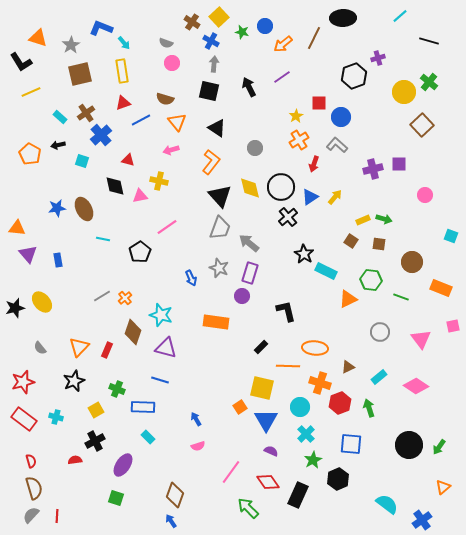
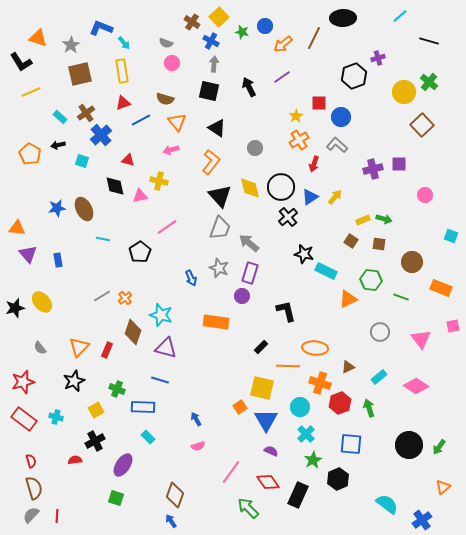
black star at (304, 254): rotated 18 degrees counterclockwise
